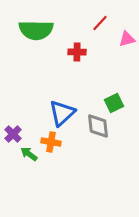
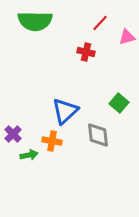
green semicircle: moved 1 px left, 9 px up
pink triangle: moved 2 px up
red cross: moved 9 px right; rotated 12 degrees clockwise
green square: moved 5 px right; rotated 24 degrees counterclockwise
blue triangle: moved 3 px right, 2 px up
gray diamond: moved 9 px down
orange cross: moved 1 px right, 1 px up
green arrow: moved 1 px down; rotated 132 degrees clockwise
